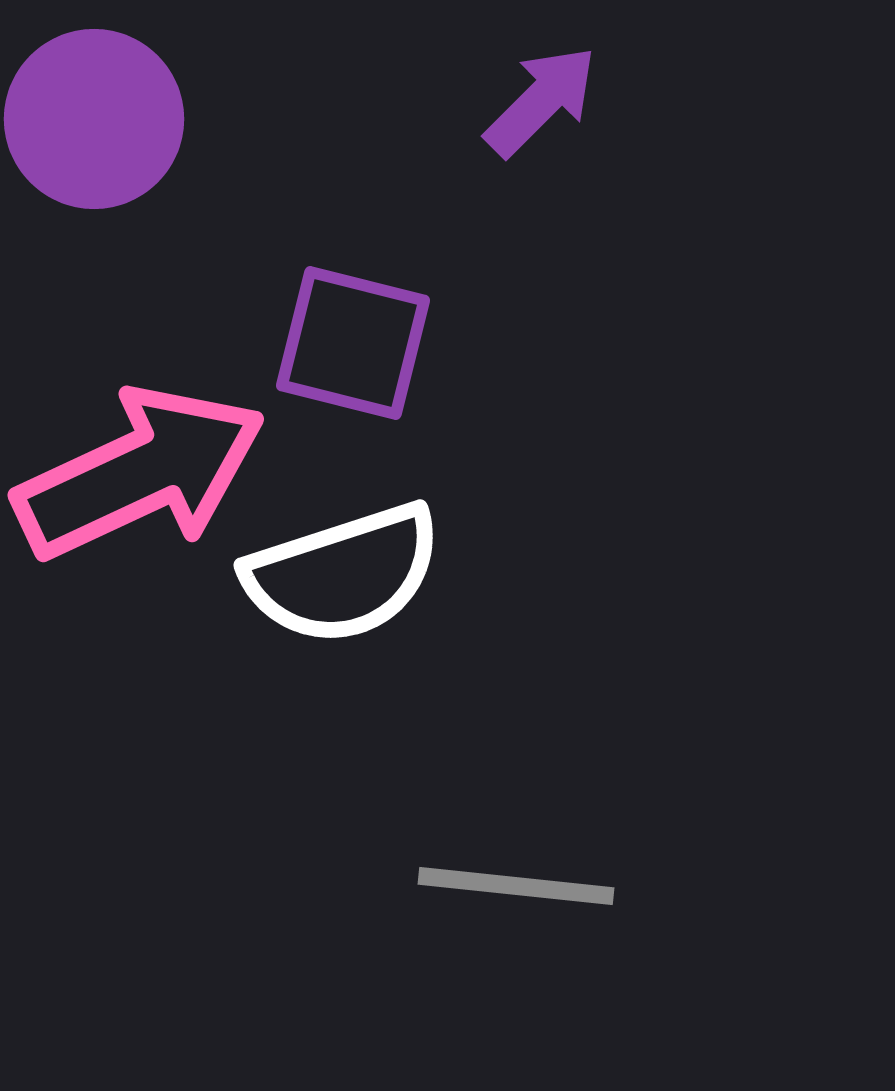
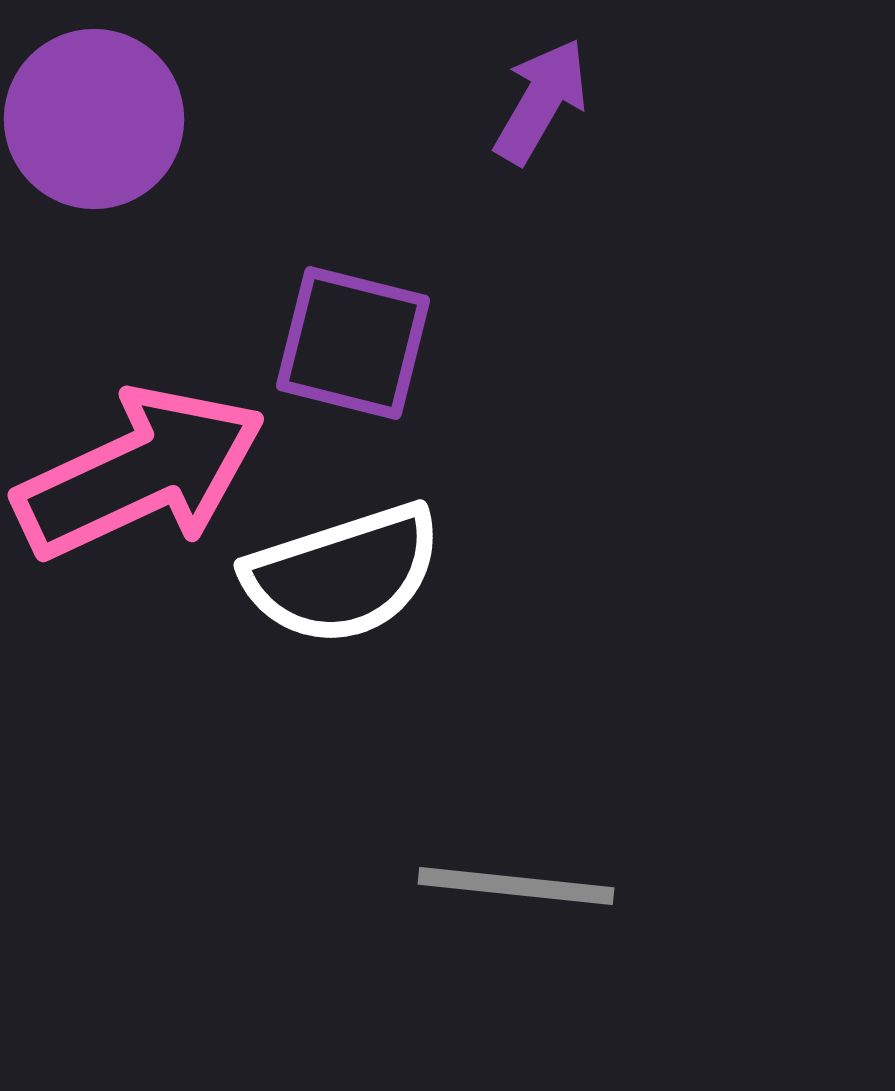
purple arrow: rotated 15 degrees counterclockwise
